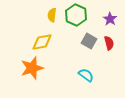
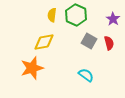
purple star: moved 3 px right
yellow diamond: moved 2 px right
